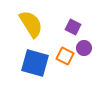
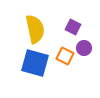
yellow semicircle: moved 4 px right, 5 px down; rotated 20 degrees clockwise
